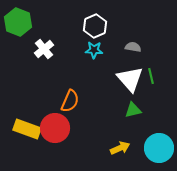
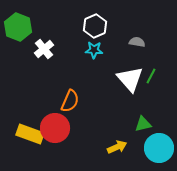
green hexagon: moved 5 px down
gray semicircle: moved 4 px right, 5 px up
green line: rotated 42 degrees clockwise
green triangle: moved 10 px right, 14 px down
yellow rectangle: moved 3 px right, 5 px down
yellow arrow: moved 3 px left, 1 px up
